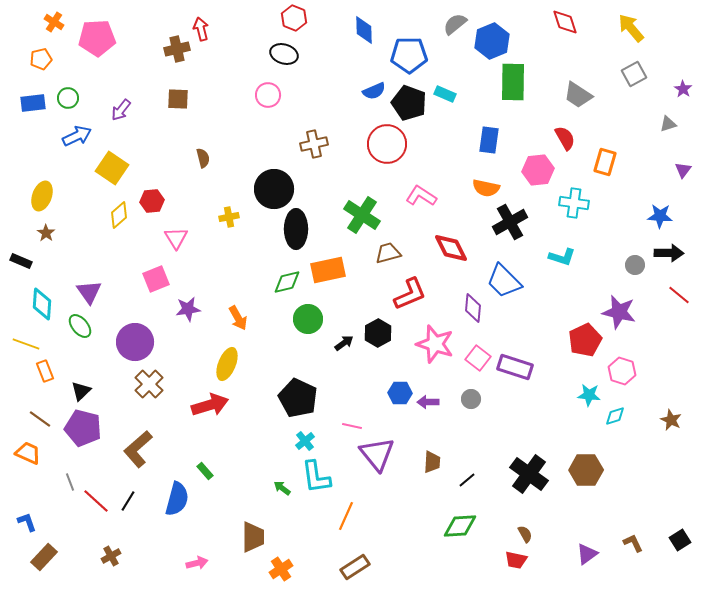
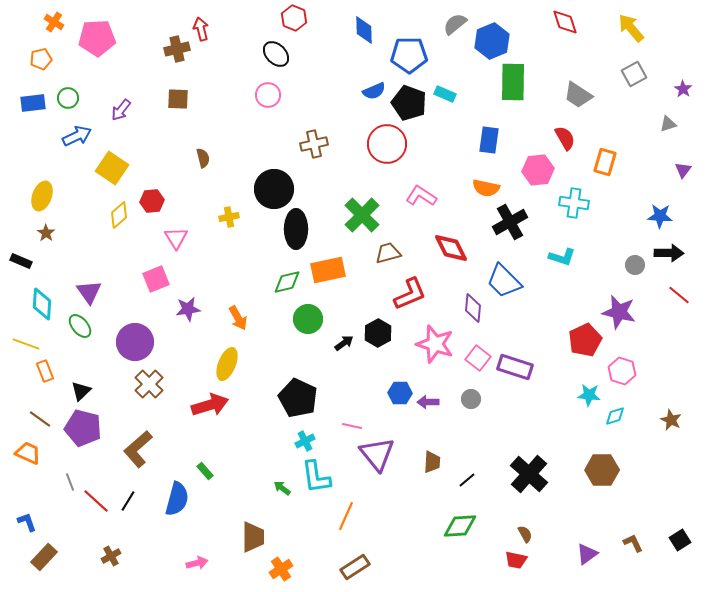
black ellipse at (284, 54): moved 8 px left; rotated 28 degrees clockwise
green cross at (362, 215): rotated 12 degrees clockwise
cyan cross at (305, 441): rotated 12 degrees clockwise
brown hexagon at (586, 470): moved 16 px right
black cross at (529, 474): rotated 6 degrees clockwise
